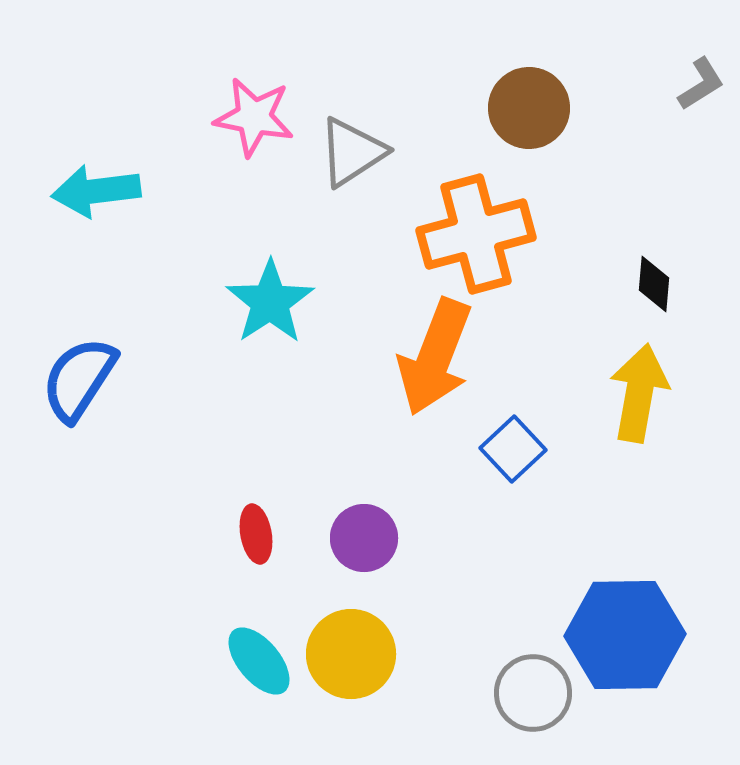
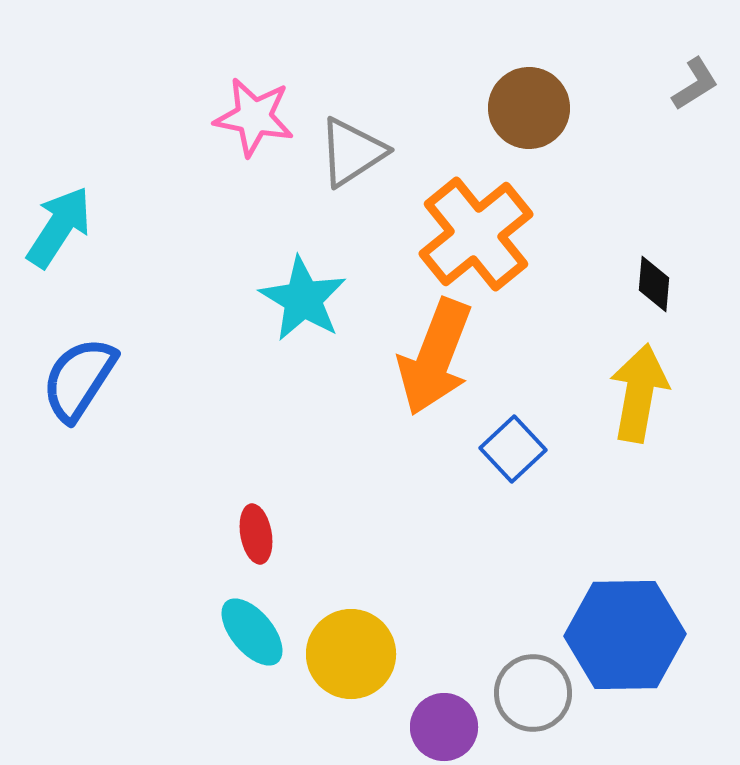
gray L-shape: moved 6 px left
cyan arrow: moved 37 px left, 36 px down; rotated 130 degrees clockwise
orange cross: rotated 24 degrees counterclockwise
cyan star: moved 33 px right, 3 px up; rotated 8 degrees counterclockwise
purple circle: moved 80 px right, 189 px down
cyan ellipse: moved 7 px left, 29 px up
